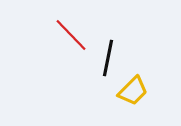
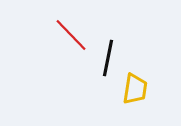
yellow trapezoid: moved 2 px right, 2 px up; rotated 36 degrees counterclockwise
